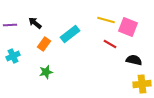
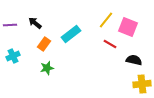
yellow line: rotated 66 degrees counterclockwise
cyan rectangle: moved 1 px right
green star: moved 1 px right, 4 px up
